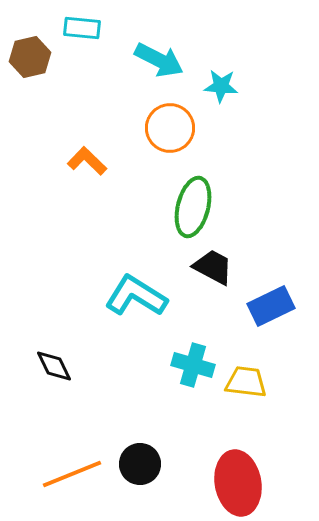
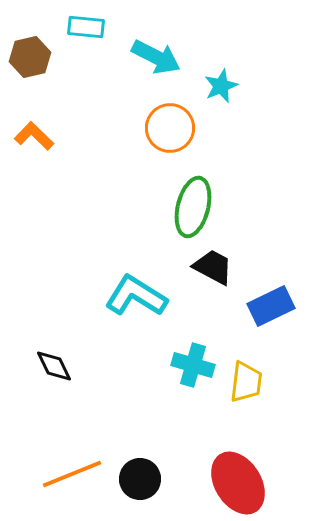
cyan rectangle: moved 4 px right, 1 px up
cyan arrow: moved 3 px left, 3 px up
cyan star: rotated 28 degrees counterclockwise
orange L-shape: moved 53 px left, 25 px up
yellow trapezoid: rotated 90 degrees clockwise
black circle: moved 15 px down
red ellipse: rotated 22 degrees counterclockwise
